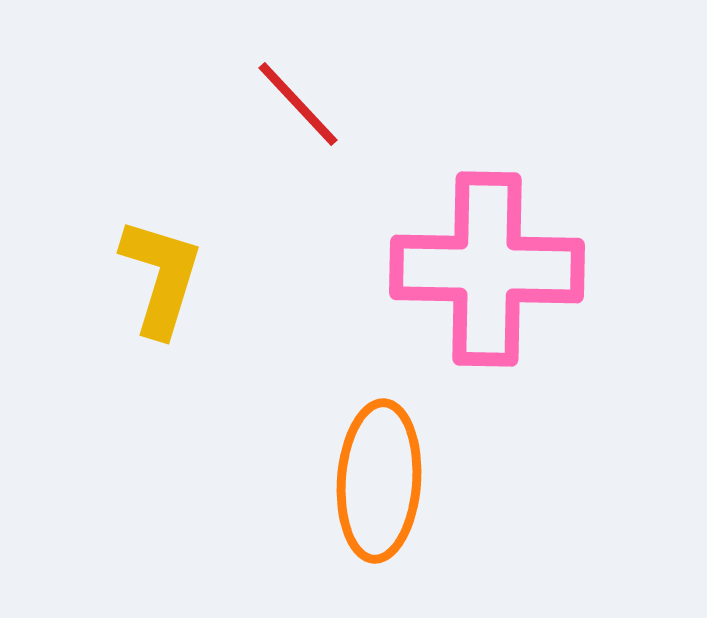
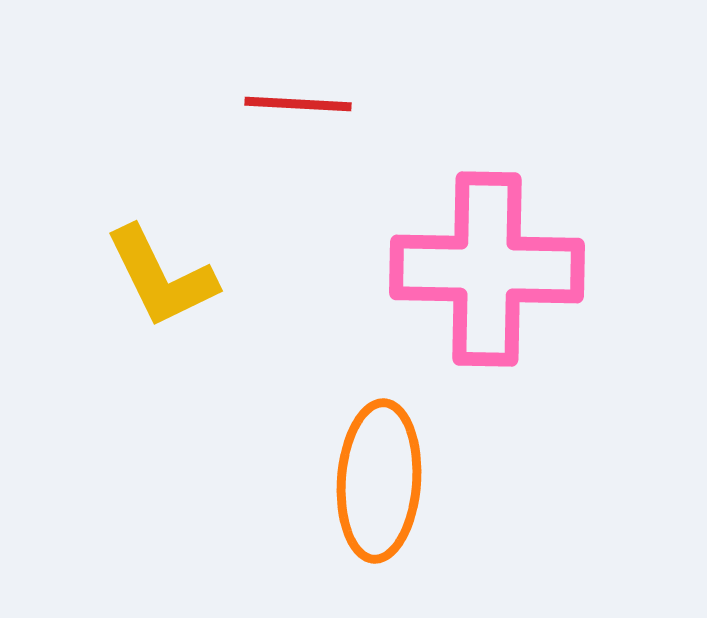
red line: rotated 44 degrees counterclockwise
yellow L-shape: rotated 137 degrees clockwise
